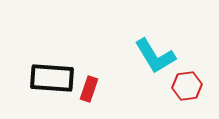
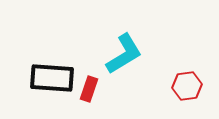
cyan L-shape: moved 31 px left, 2 px up; rotated 90 degrees counterclockwise
